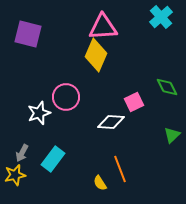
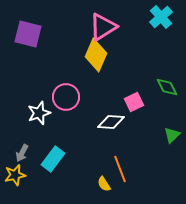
pink triangle: rotated 28 degrees counterclockwise
yellow semicircle: moved 4 px right, 1 px down
